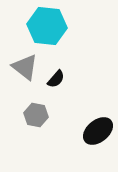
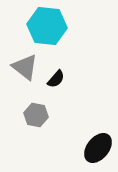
black ellipse: moved 17 px down; rotated 12 degrees counterclockwise
